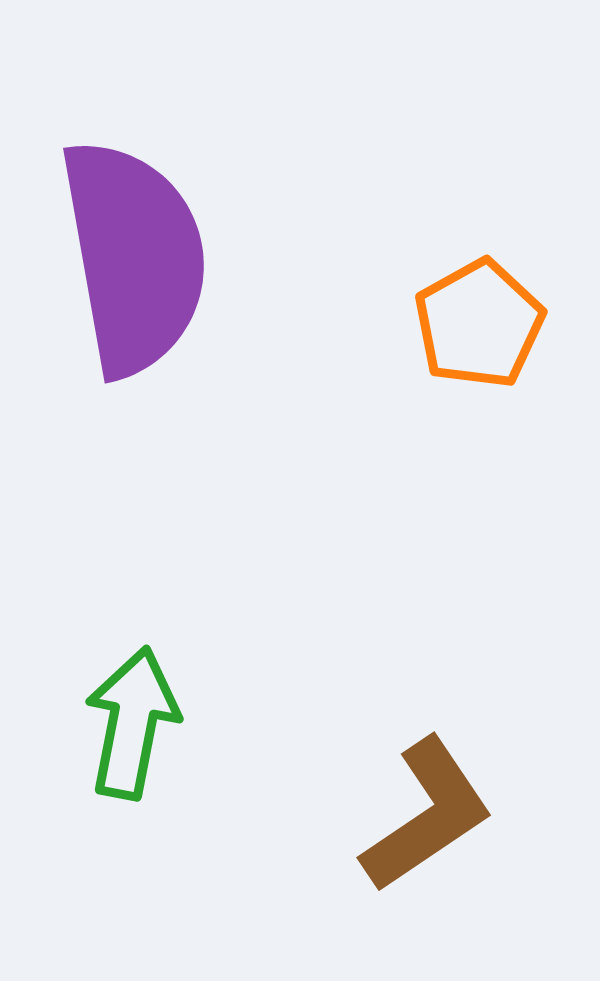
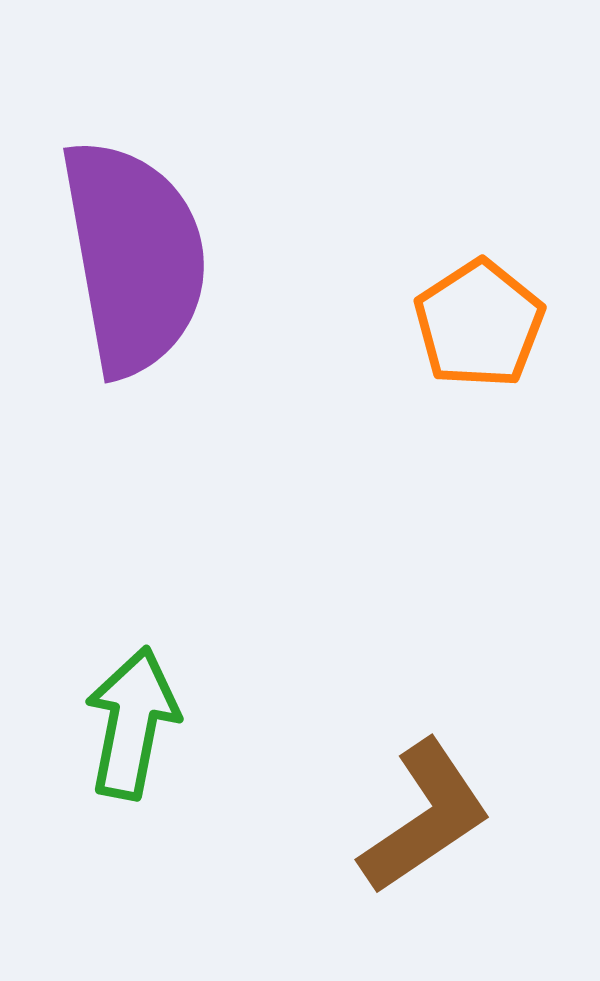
orange pentagon: rotated 4 degrees counterclockwise
brown L-shape: moved 2 px left, 2 px down
